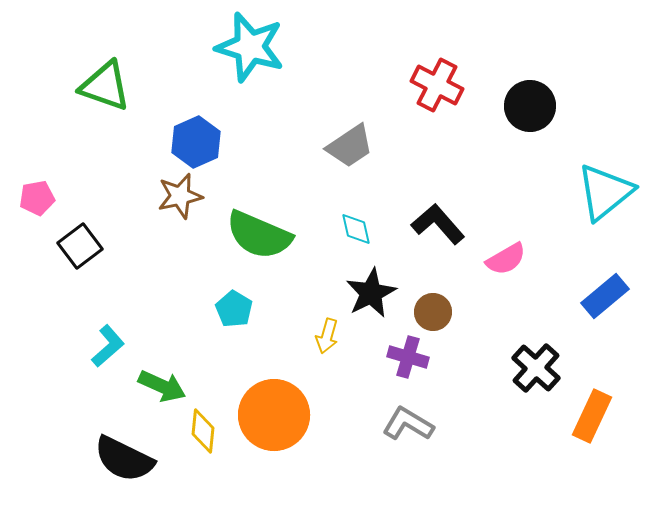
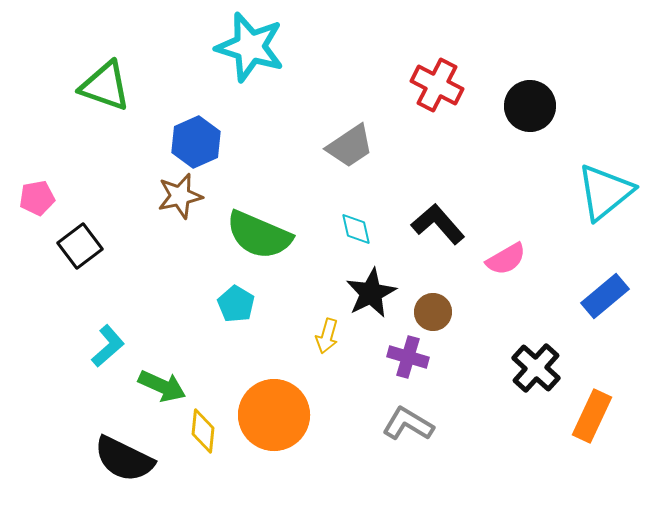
cyan pentagon: moved 2 px right, 5 px up
